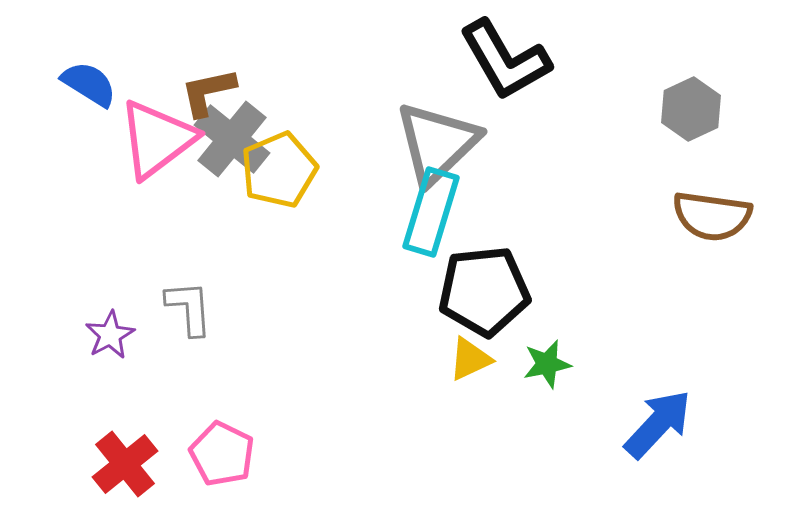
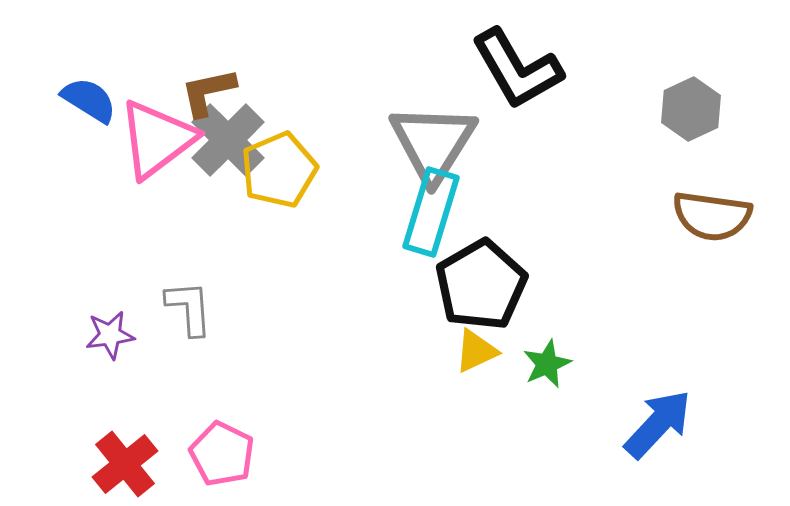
black L-shape: moved 12 px right, 9 px down
blue semicircle: moved 16 px down
gray cross: moved 4 px left, 1 px down; rotated 6 degrees clockwise
gray triangle: moved 4 px left; rotated 14 degrees counterclockwise
black pentagon: moved 3 px left, 6 px up; rotated 24 degrees counterclockwise
purple star: rotated 21 degrees clockwise
yellow triangle: moved 6 px right, 8 px up
green star: rotated 12 degrees counterclockwise
